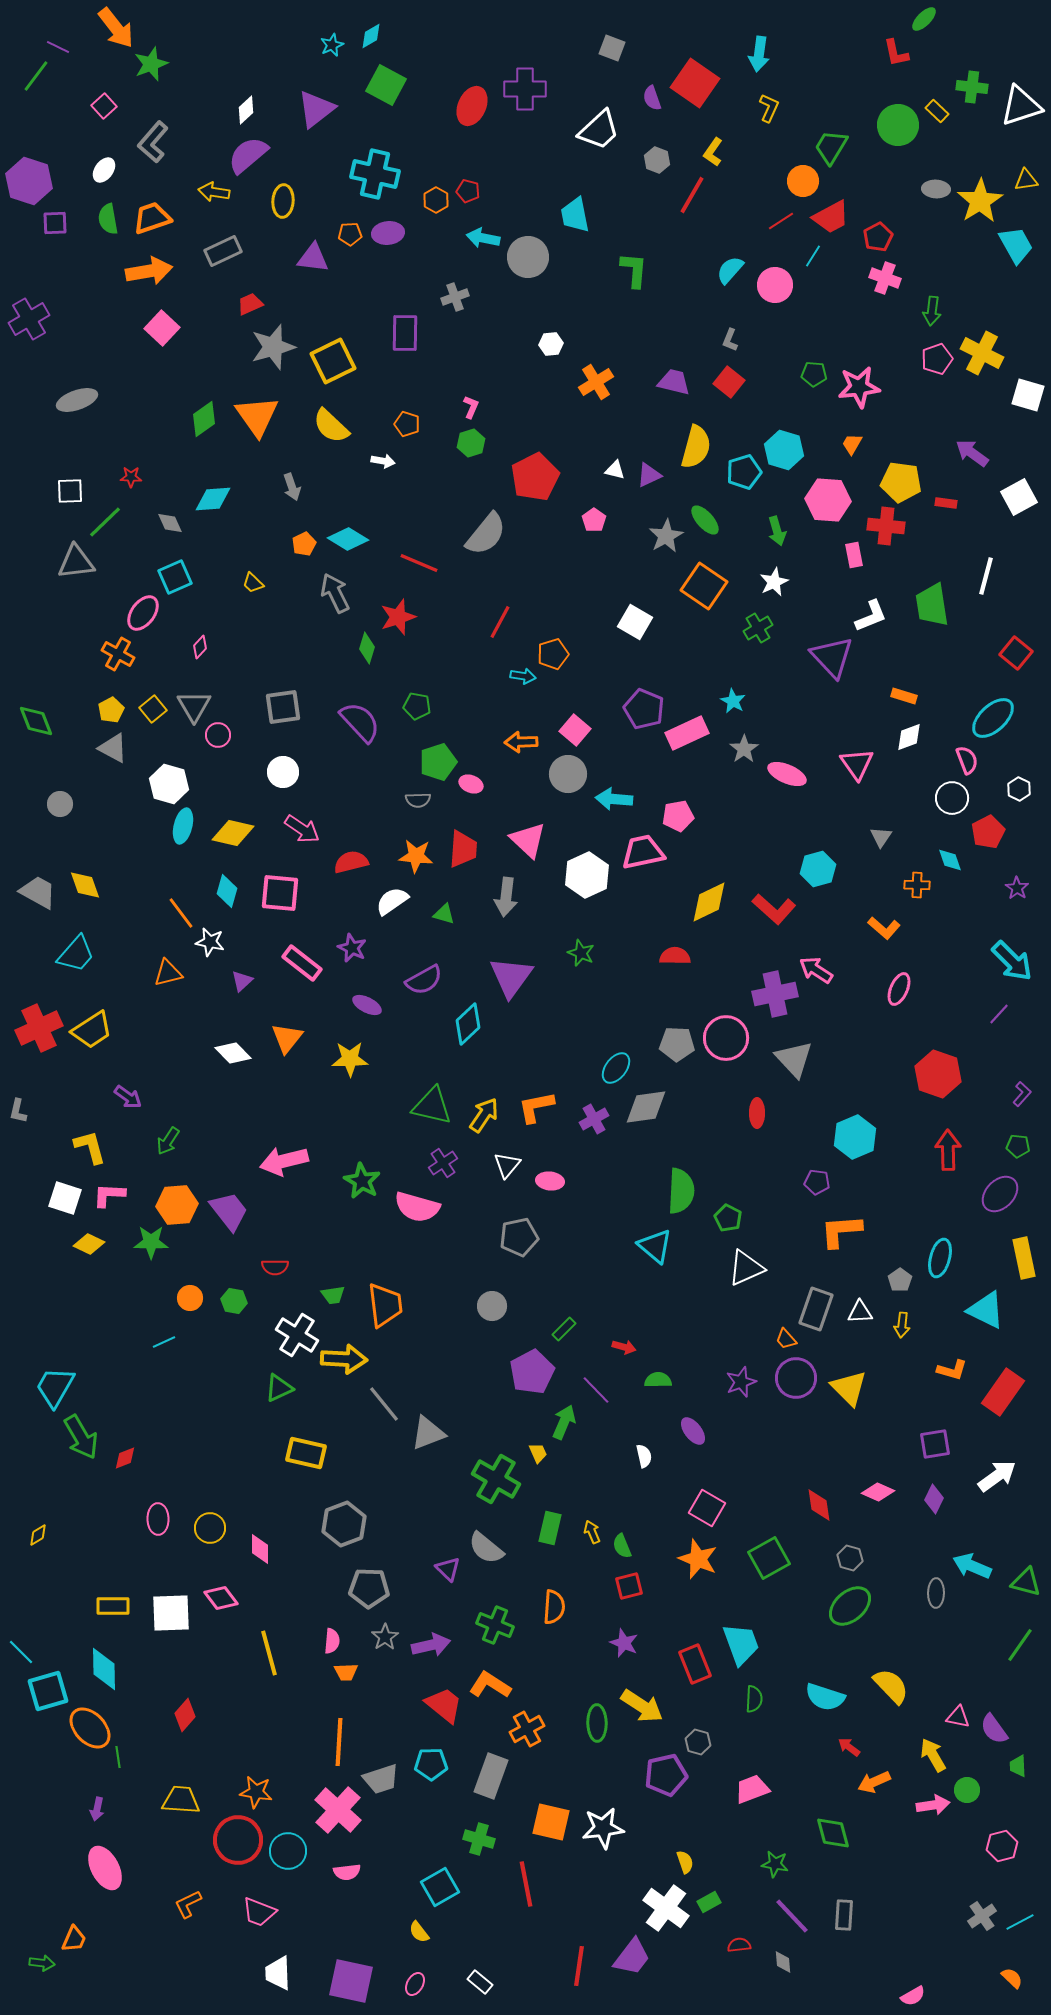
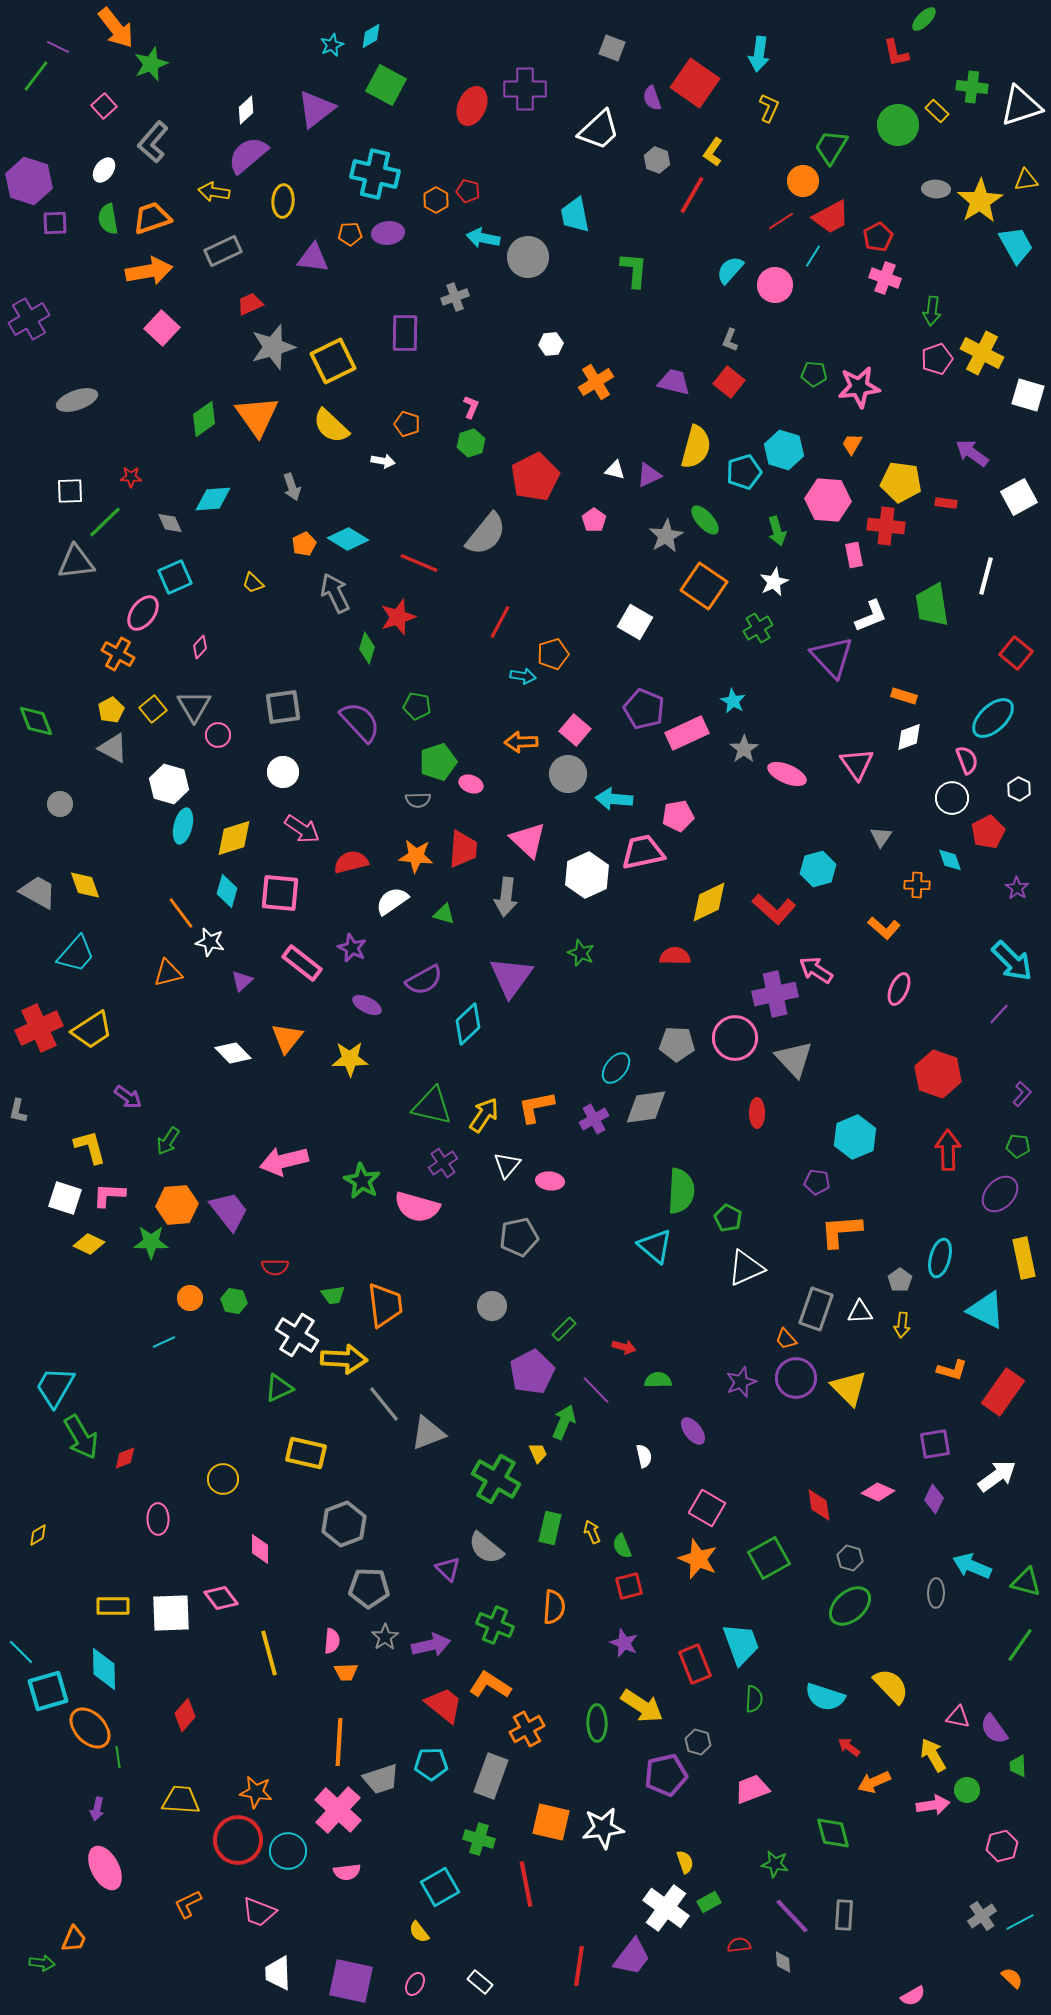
yellow diamond at (233, 833): moved 1 px right, 5 px down; rotated 30 degrees counterclockwise
pink circle at (726, 1038): moved 9 px right
yellow circle at (210, 1528): moved 13 px right, 49 px up
